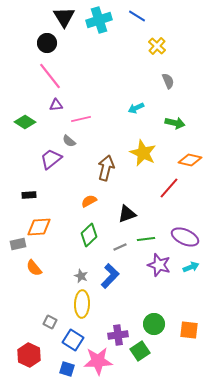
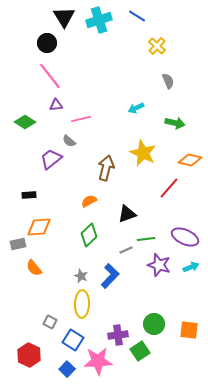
gray line at (120, 247): moved 6 px right, 3 px down
blue square at (67, 369): rotated 28 degrees clockwise
